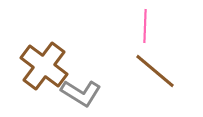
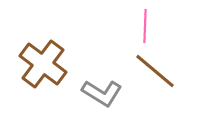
brown cross: moved 1 px left, 2 px up
gray L-shape: moved 21 px right
